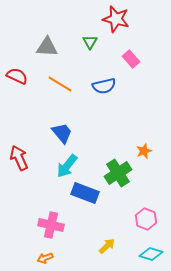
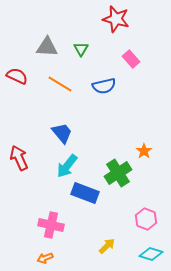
green triangle: moved 9 px left, 7 px down
orange star: rotated 14 degrees counterclockwise
